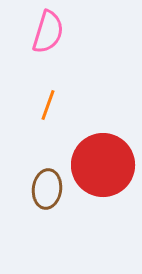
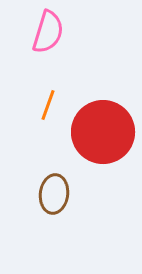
red circle: moved 33 px up
brown ellipse: moved 7 px right, 5 px down
